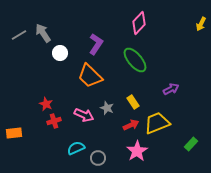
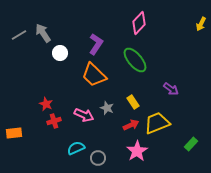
orange trapezoid: moved 4 px right, 1 px up
purple arrow: rotated 63 degrees clockwise
